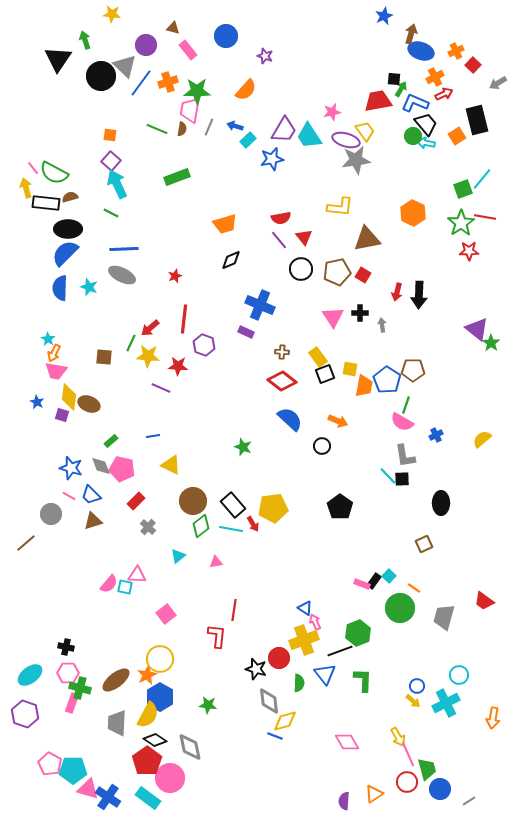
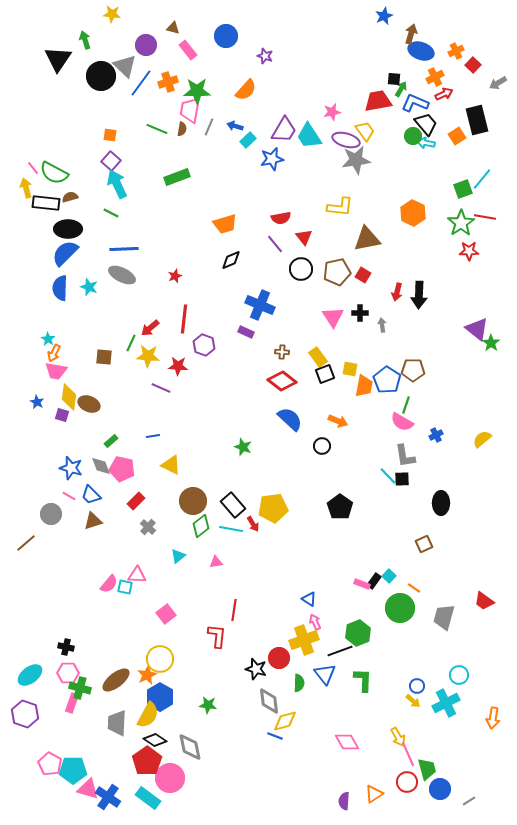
purple line at (279, 240): moved 4 px left, 4 px down
blue triangle at (305, 608): moved 4 px right, 9 px up
